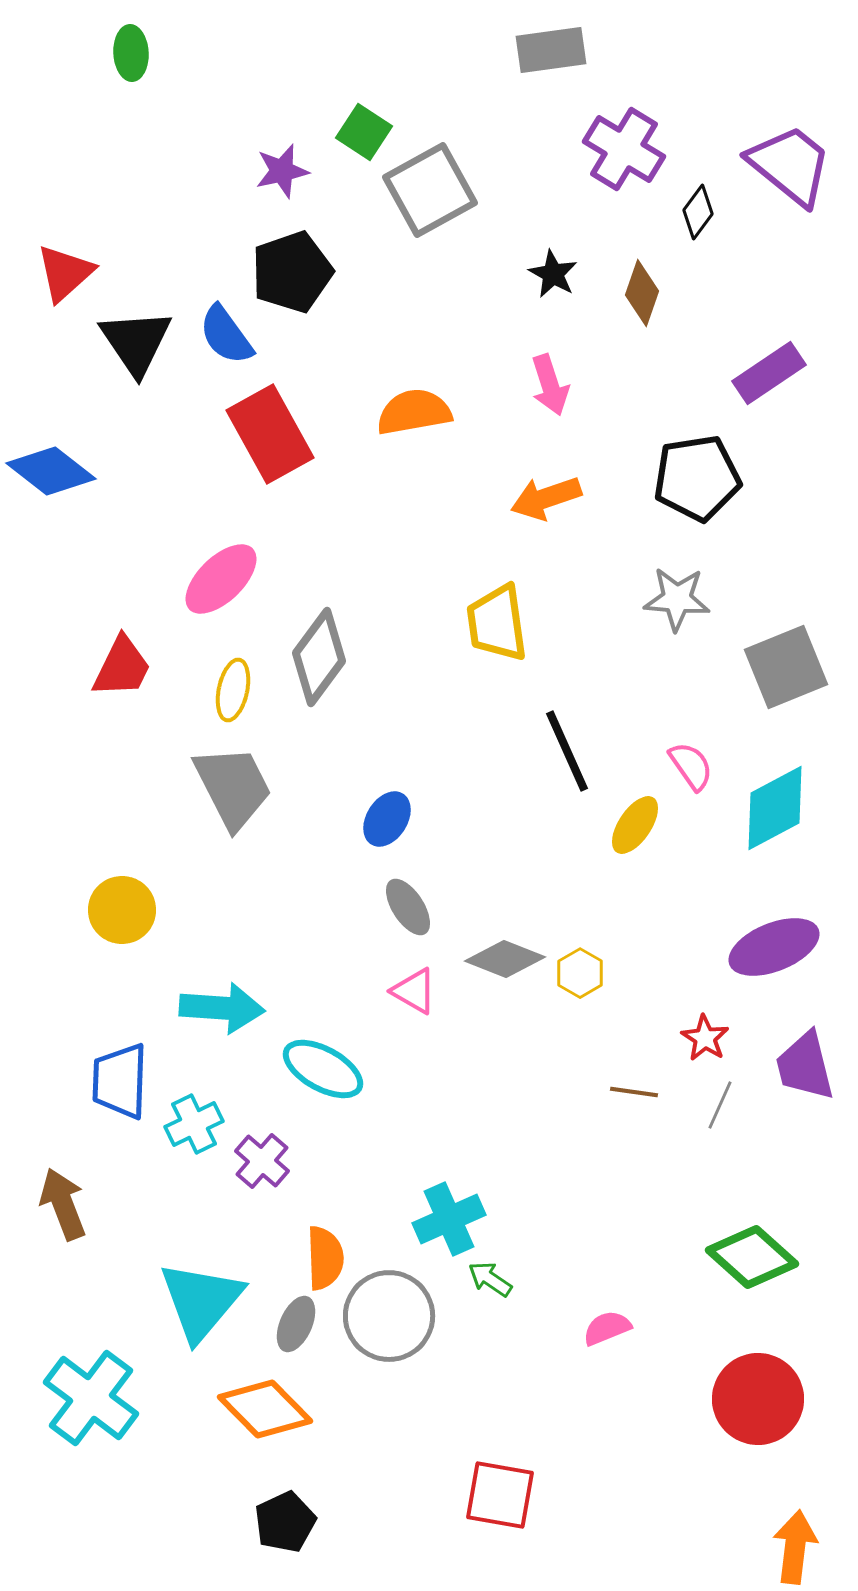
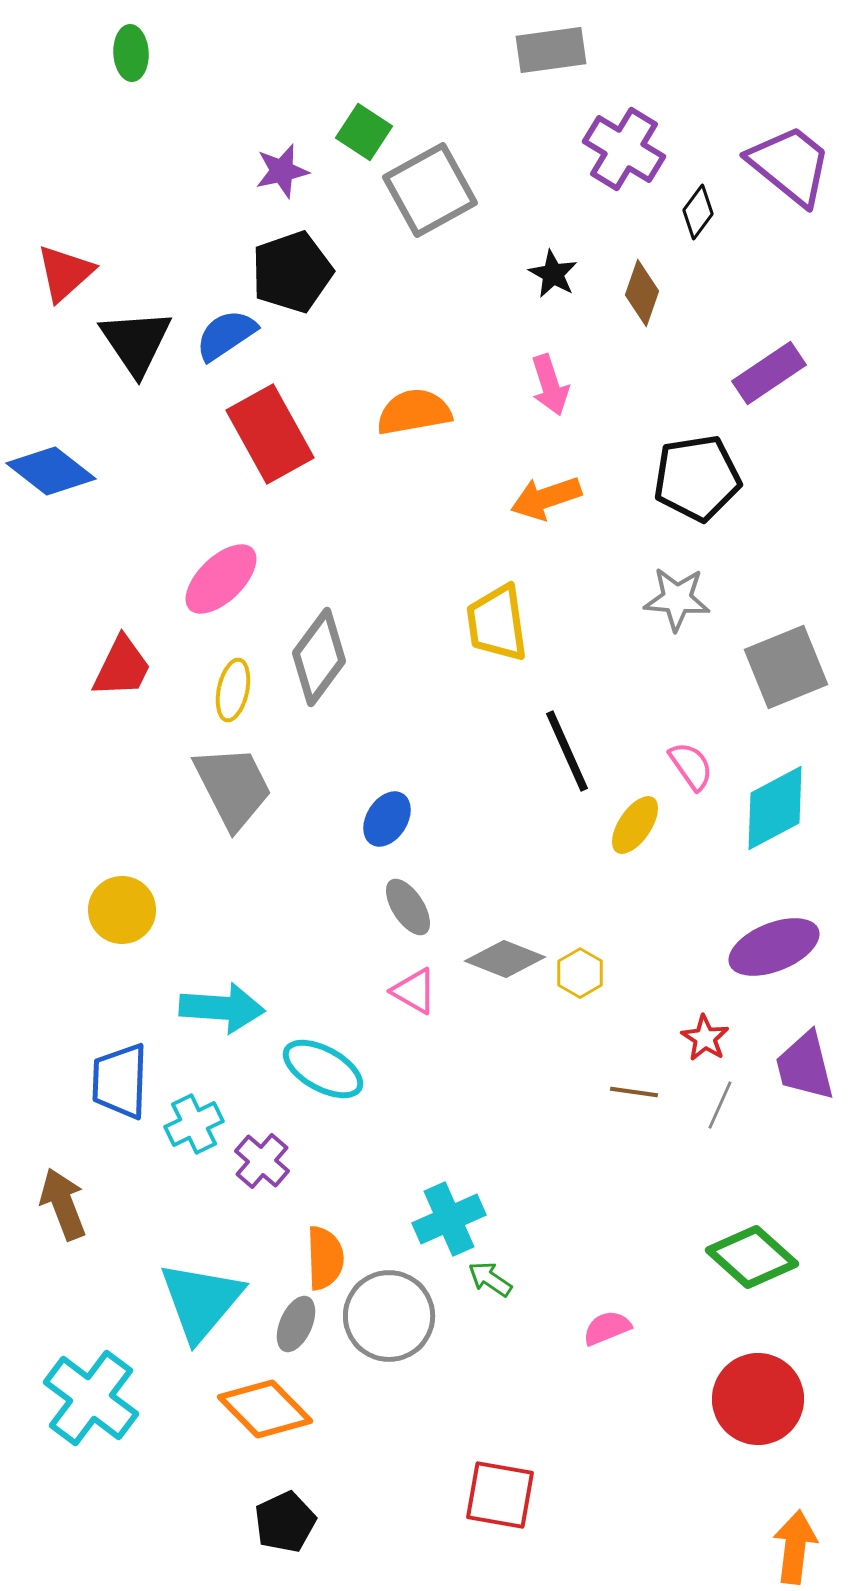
blue semicircle at (226, 335): rotated 92 degrees clockwise
